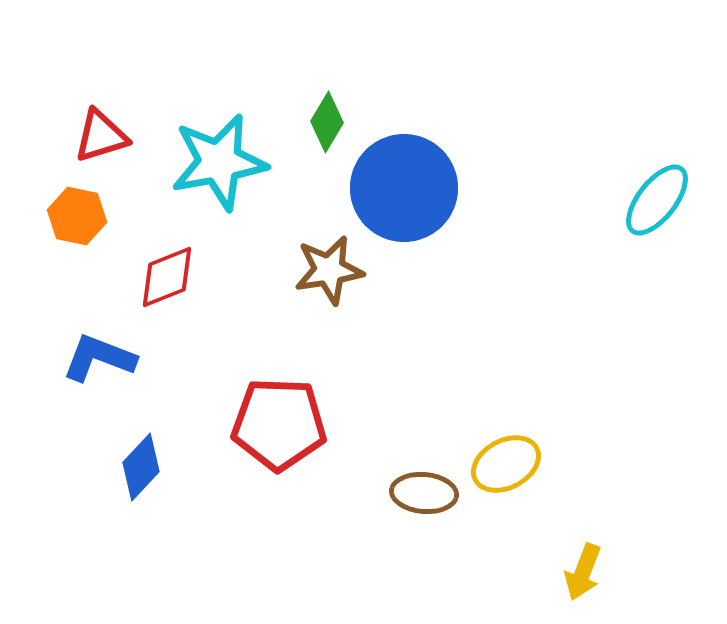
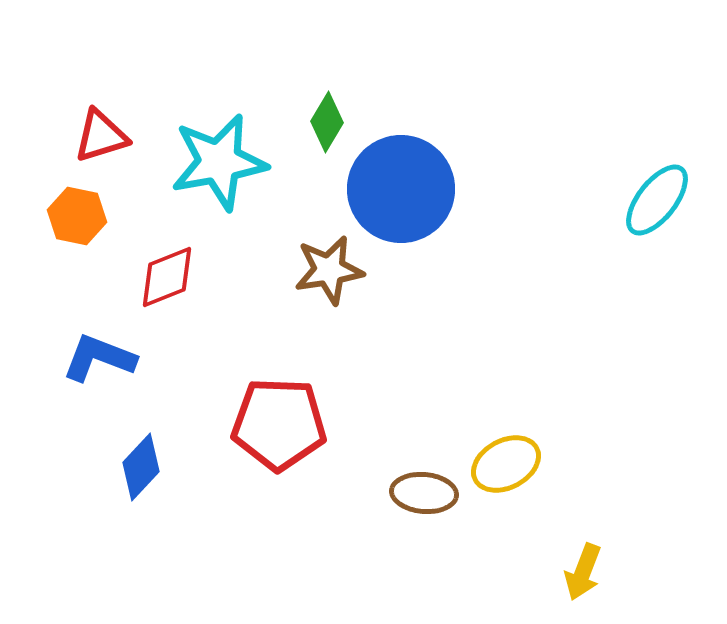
blue circle: moved 3 px left, 1 px down
